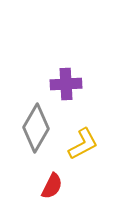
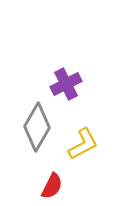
purple cross: rotated 24 degrees counterclockwise
gray diamond: moved 1 px right, 1 px up
